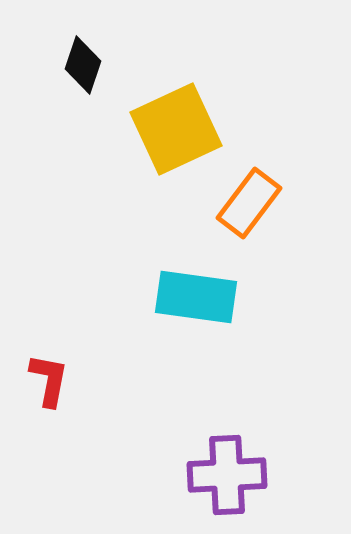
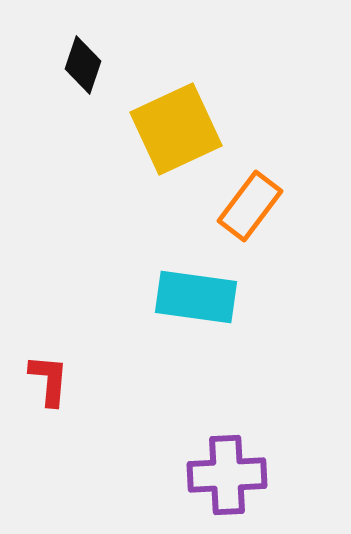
orange rectangle: moved 1 px right, 3 px down
red L-shape: rotated 6 degrees counterclockwise
